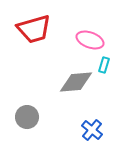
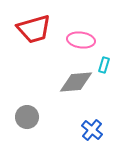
pink ellipse: moved 9 px left; rotated 12 degrees counterclockwise
